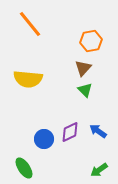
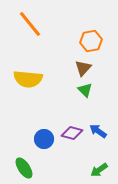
purple diamond: moved 2 px right, 1 px down; rotated 40 degrees clockwise
